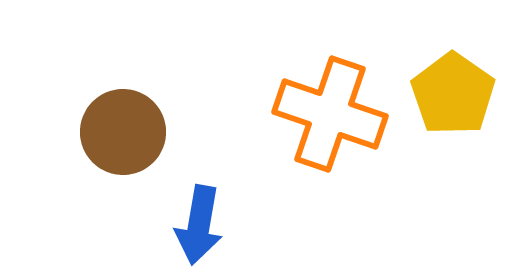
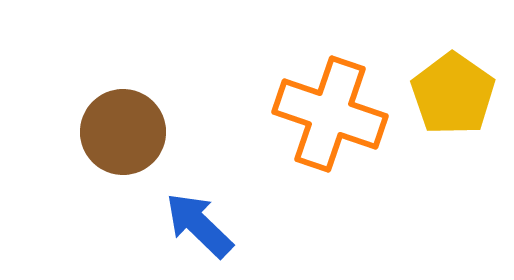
blue arrow: rotated 124 degrees clockwise
